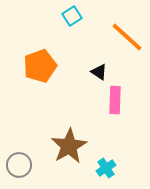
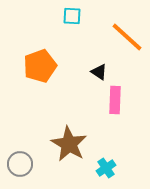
cyan square: rotated 36 degrees clockwise
brown star: moved 2 px up; rotated 12 degrees counterclockwise
gray circle: moved 1 px right, 1 px up
